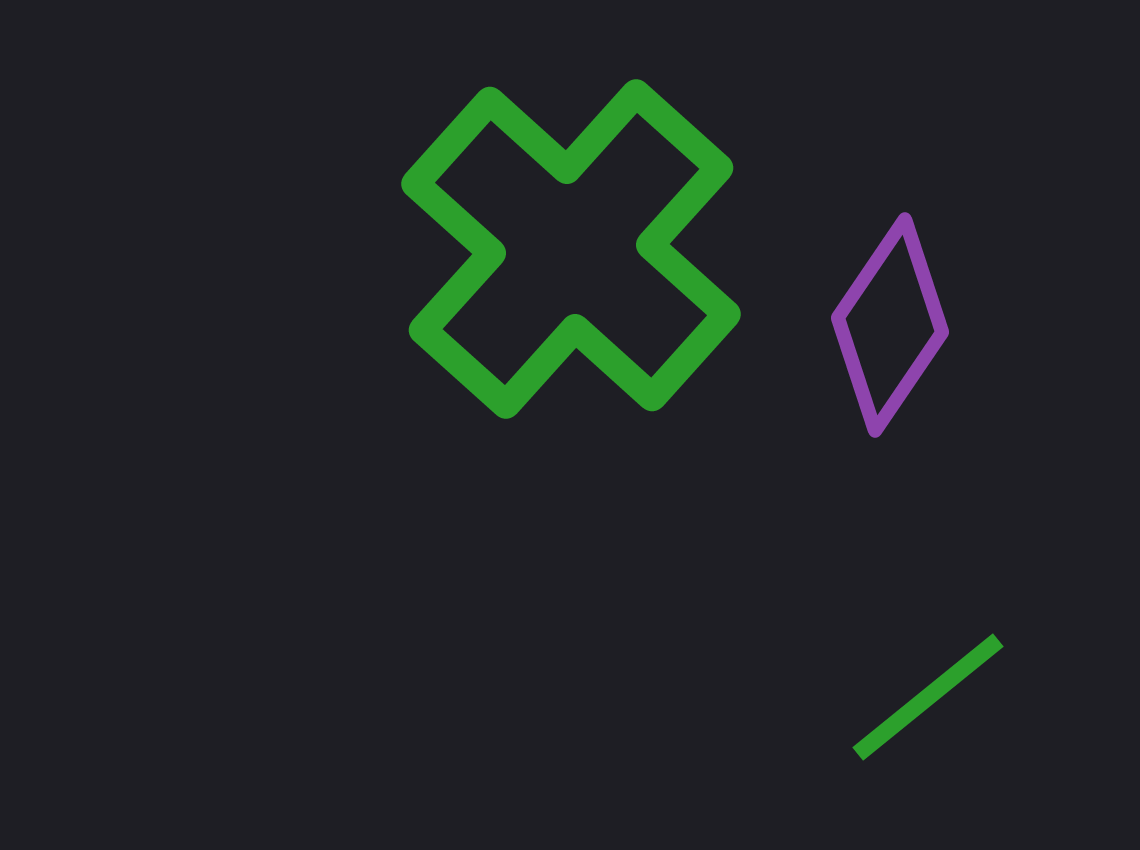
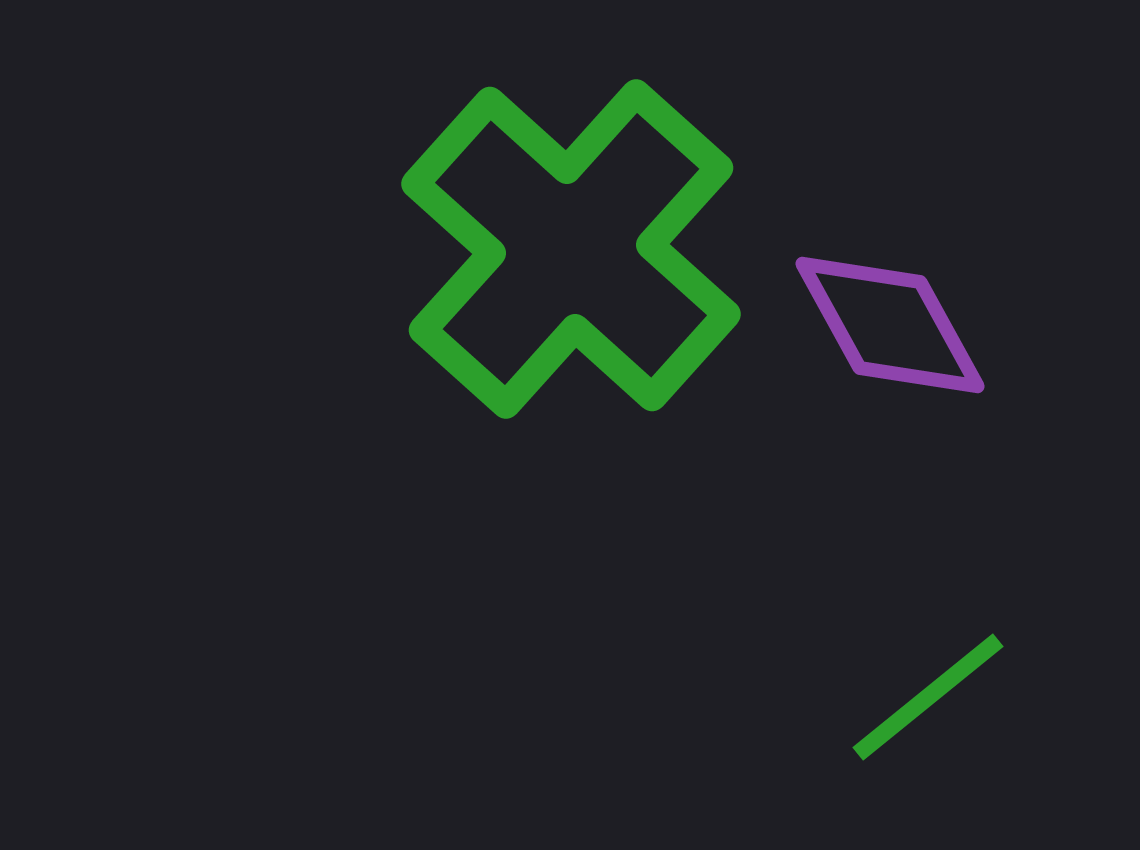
purple diamond: rotated 63 degrees counterclockwise
